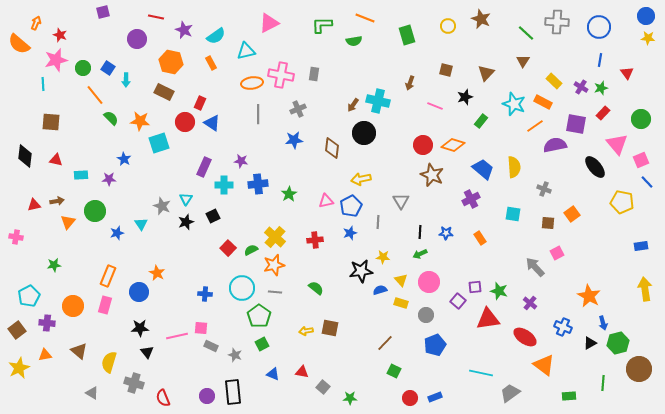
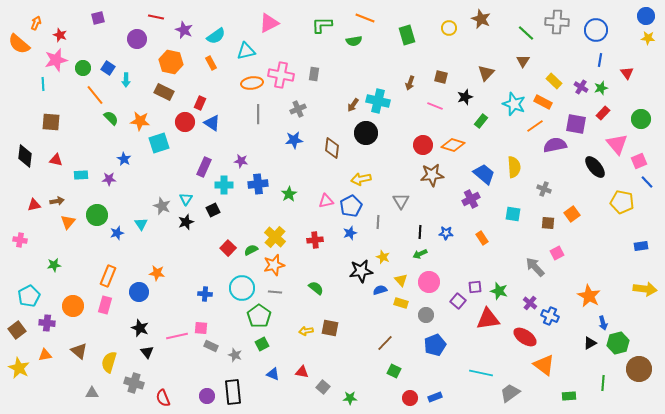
purple square at (103, 12): moved 5 px left, 6 px down
yellow circle at (448, 26): moved 1 px right, 2 px down
blue circle at (599, 27): moved 3 px left, 3 px down
brown square at (446, 70): moved 5 px left, 7 px down
black circle at (364, 133): moved 2 px right
pink square at (641, 160): moved 2 px left, 1 px down
blue trapezoid at (483, 169): moved 1 px right, 5 px down
brown star at (432, 175): rotated 30 degrees counterclockwise
green circle at (95, 211): moved 2 px right, 4 px down
black square at (213, 216): moved 6 px up
pink cross at (16, 237): moved 4 px right, 3 px down
orange rectangle at (480, 238): moved 2 px right
yellow star at (383, 257): rotated 16 degrees clockwise
orange star at (157, 273): rotated 21 degrees counterclockwise
yellow arrow at (645, 289): rotated 105 degrees clockwise
blue cross at (563, 327): moved 13 px left, 11 px up
black star at (140, 328): rotated 24 degrees clockwise
yellow star at (19, 368): rotated 20 degrees counterclockwise
gray triangle at (92, 393): rotated 32 degrees counterclockwise
